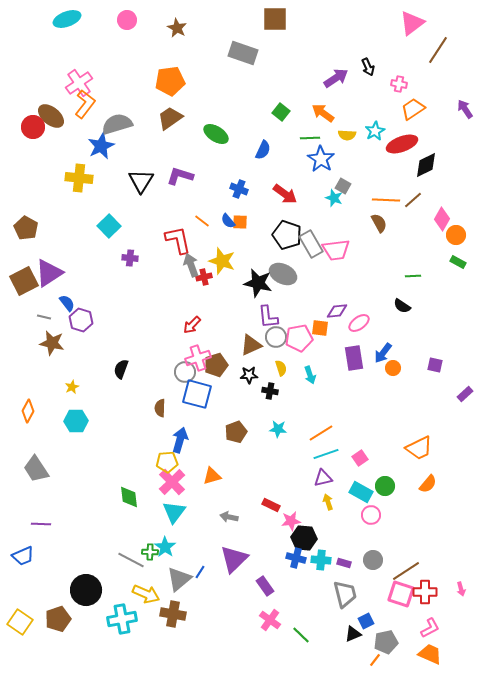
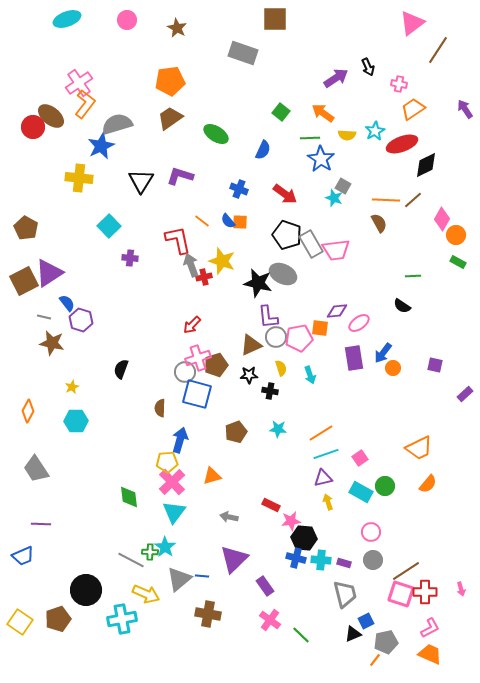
pink circle at (371, 515): moved 17 px down
blue line at (200, 572): moved 2 px right, 4 px down; rotated 64 degrees clockwise
brown cross at (173, 614): moved 35 px right
